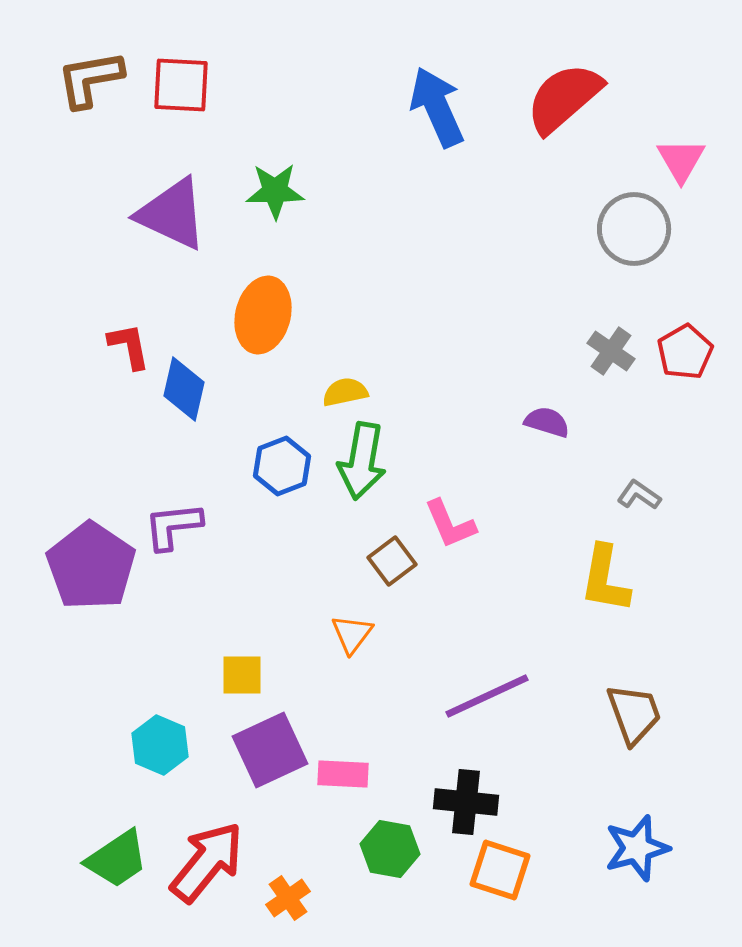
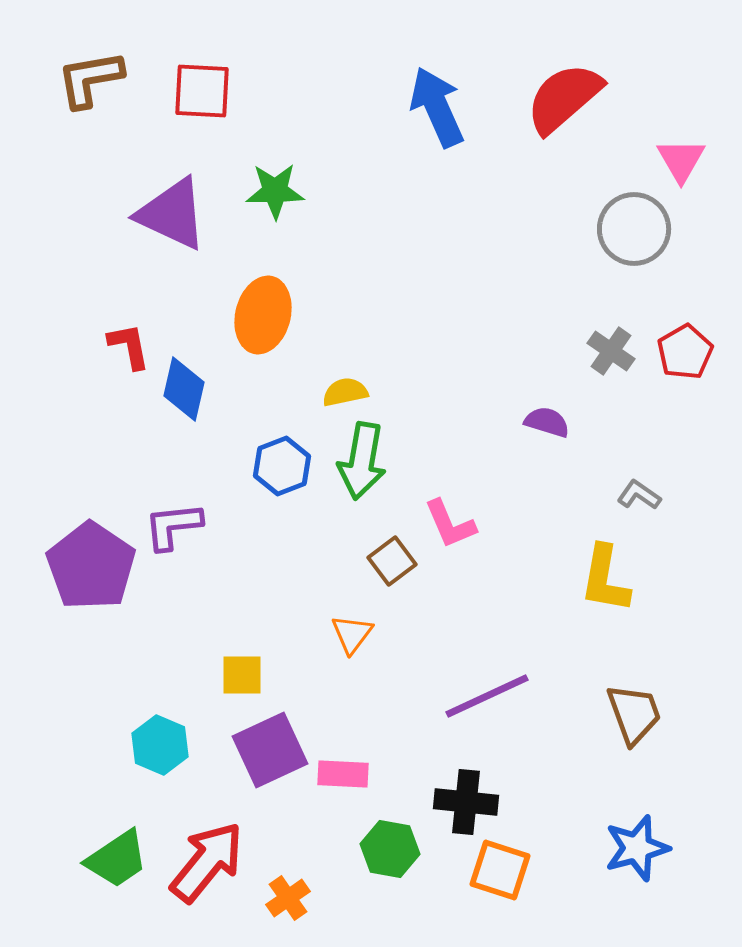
red square: moved 21 px right, 6 px down
